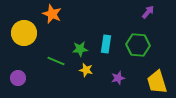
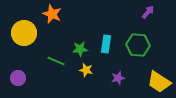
yellow trapezoid: moved 2 px right; rotated 40 degrees counterclockwise
